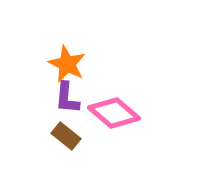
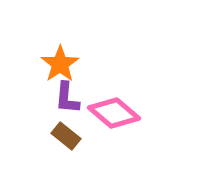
orange star: moved 7 px left; rotated 12 degrees clockwise
